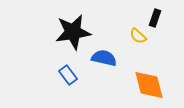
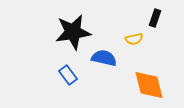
yellow semicircle: moved 4 px left, 3 px down; rotated 54 degrees counterclockwise
